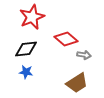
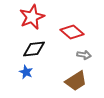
red diamond: moved 6 px right, 7 px up
black diamond: moved 8 px right
blue star: rotated 16 degrees clockwise
brown trapezoid: moved 1 px left, 2 px up
